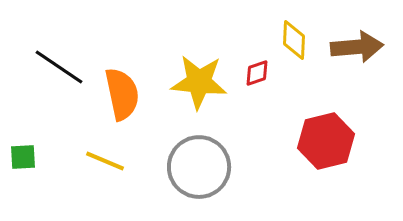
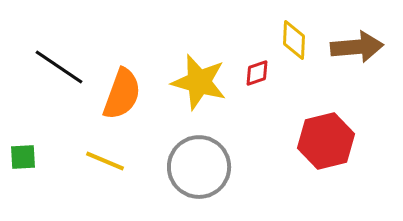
yellow star: rotated 10 degrees clockwise
orange semicircle: rotated 32 degrees clockwise
